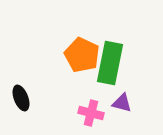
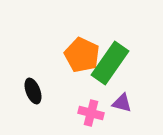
green rectangle: rotated 24 degrees clockwise
black ellipse: moved 12 px right, 7 px up
